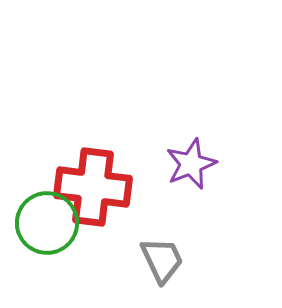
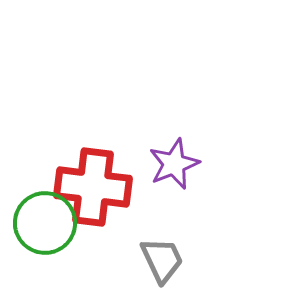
purple star: moved 17 px left
green circle: moved 2 px left
